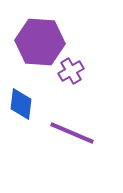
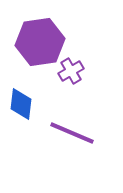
purple hexagon: rotated 12 degrees counterclockwise
